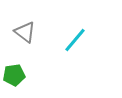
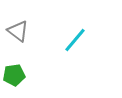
gray triangle: moved 7 px left, 1 px up
